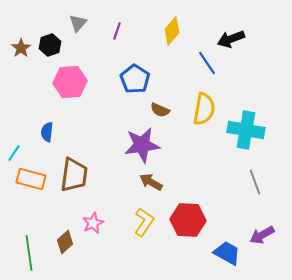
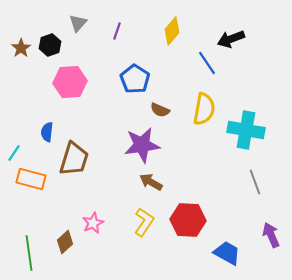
brown trapezoid: moved 16 px up; rotated 9 degrees clockwise
purple arrow: moved 9 px right; rotated 95 degrees clockwise
